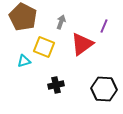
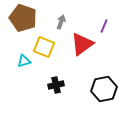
brown pentagon: moved 1 px down; rotated 8 degrees counterclockwise
black hexagon: rotated 15 degrees counterclockwise
